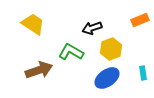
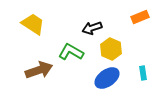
orange rectangle: moved 3 px up
yellow hexagon: rotated 15 degrees counterclockwise
